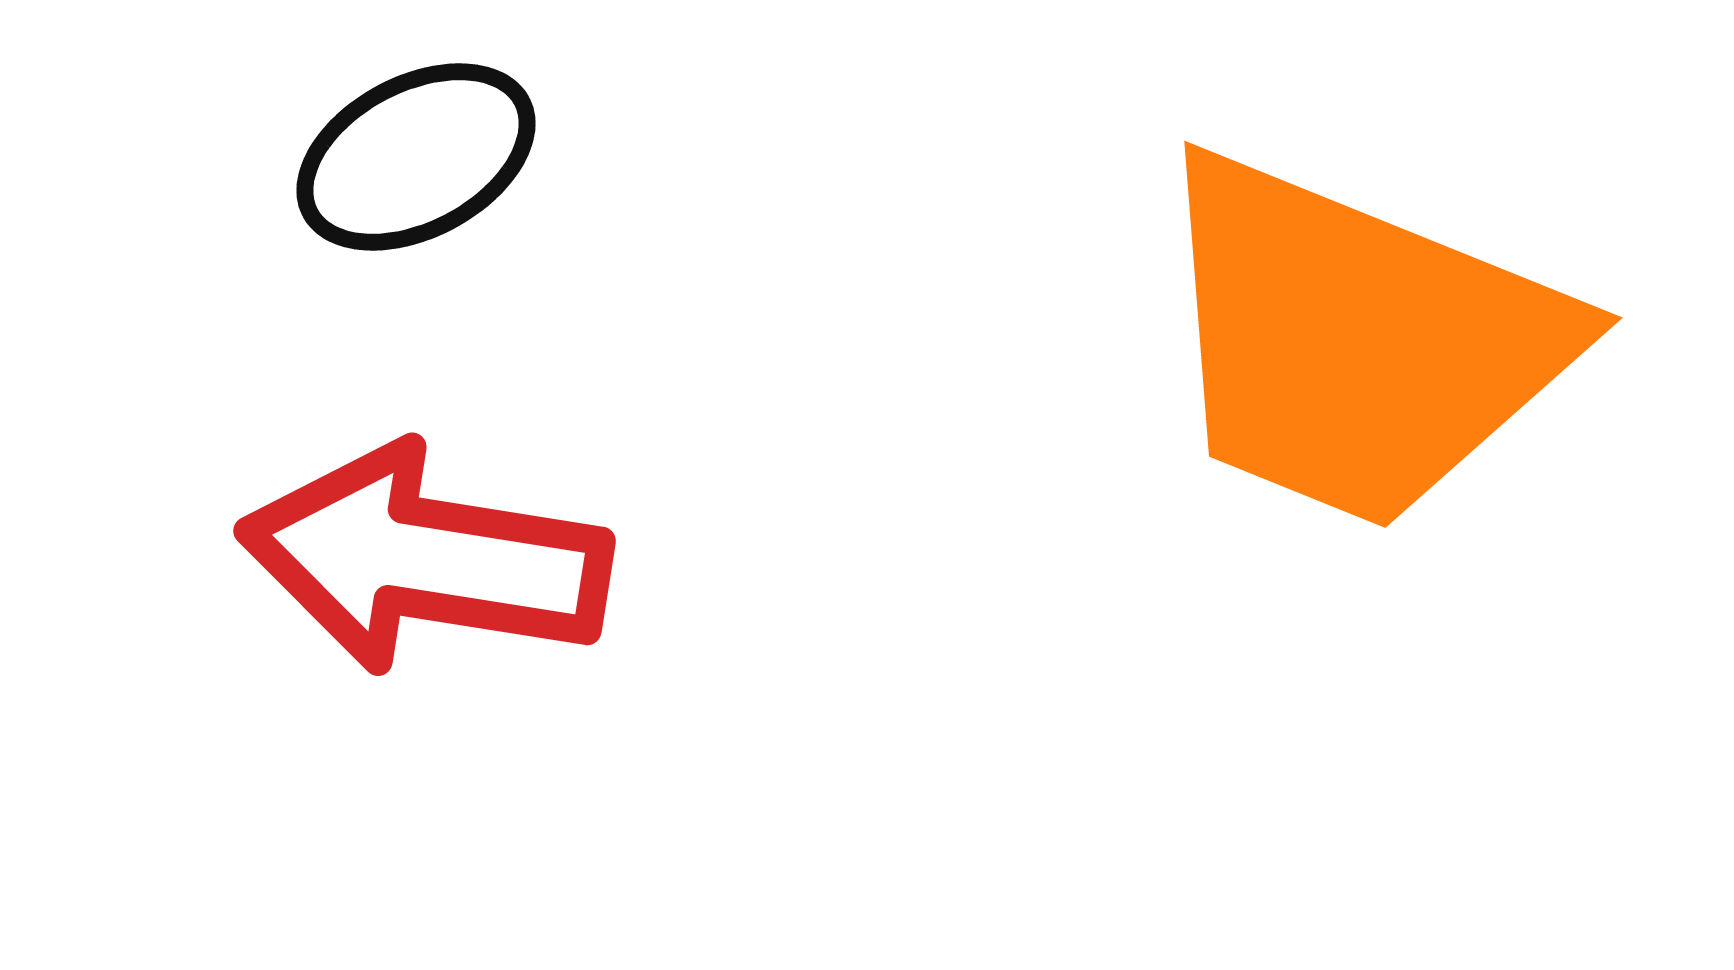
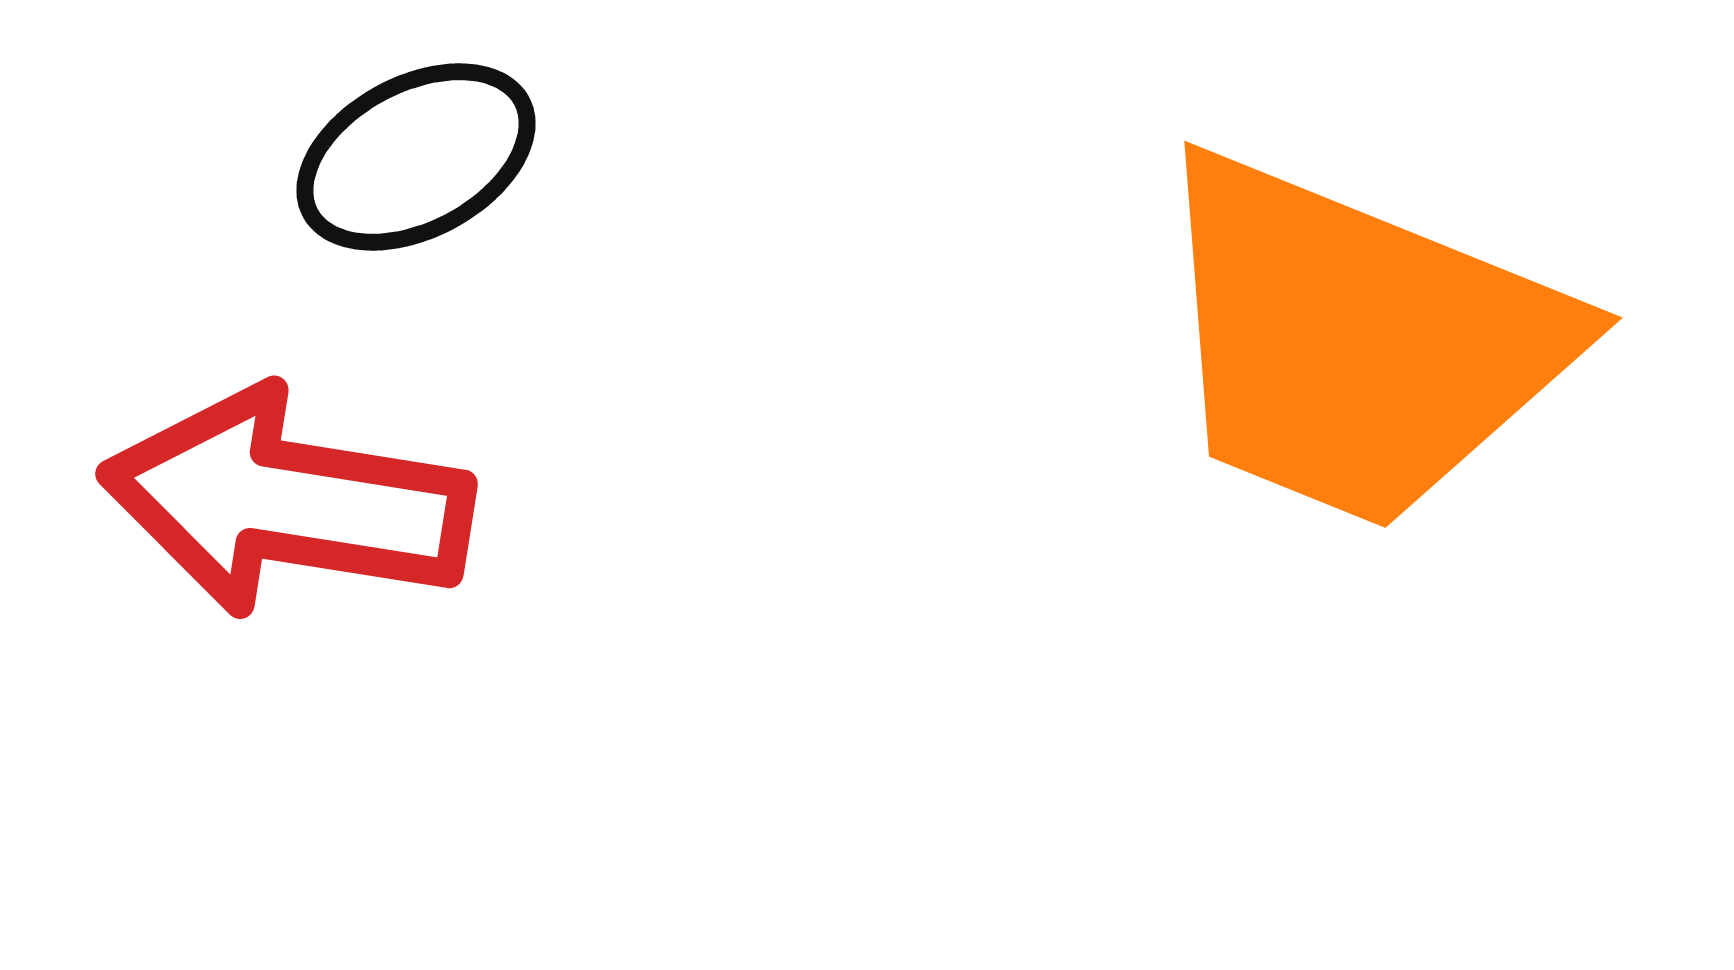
red arrow: moved 138 px left, 57 px up
